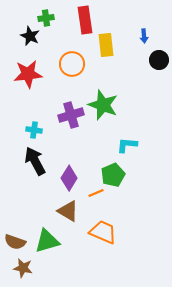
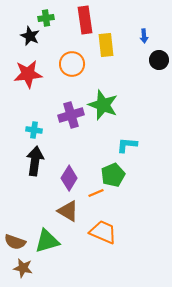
black arrow: rotated 36 degrees clockwise
